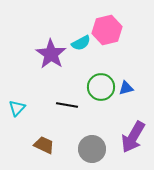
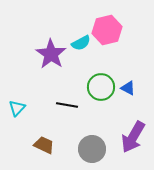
blue triangle: moved 2 px right; rotated 42 degrees clockwise
